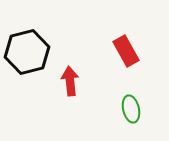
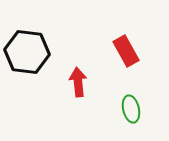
black hexagon: rotated 21 degrees clockwise
red arrow: moved 8 px right, 1 px down
